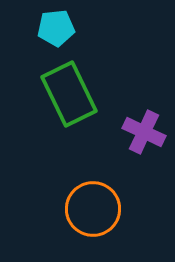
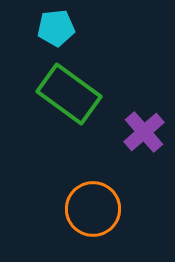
green rectangle: rotated 28 degrees counterclockwise
purple cross: rotated 24 degrees clockwise
